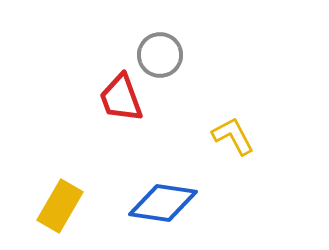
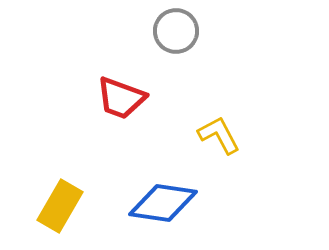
gray circle: moved 16 px right, 24 px up
red trapezoid: rotated 50 degrees counterclockwise
yellow L-shape: moved 14 px left, 1 px up
